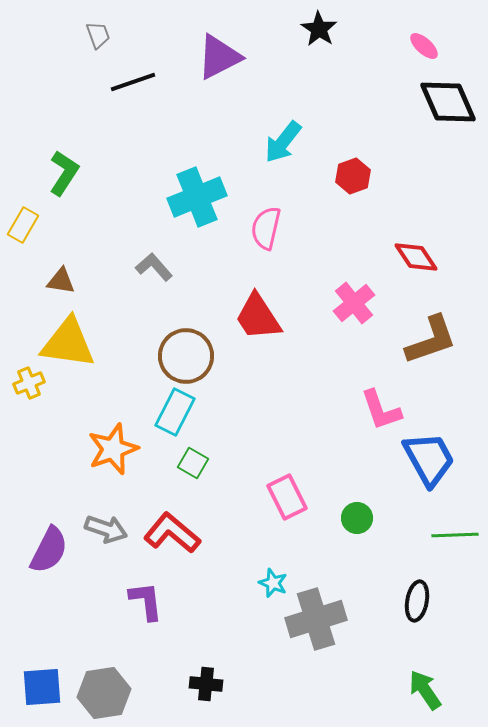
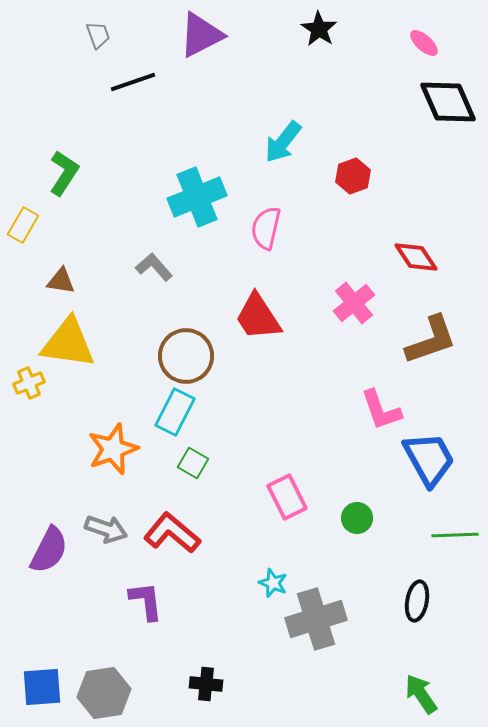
pink ellipse: moved 3 px up
purple triangle: moved 18 px left, 22 px up
green arrow: moved 4 px left, 4 px down
